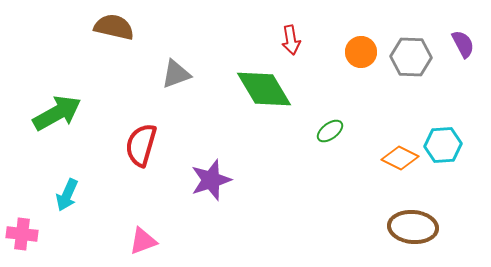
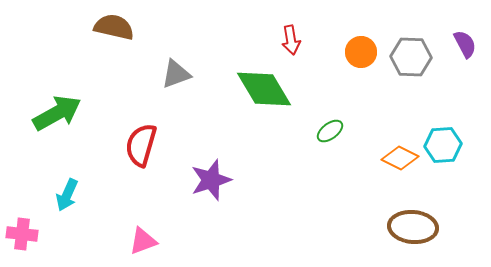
purple semicircle: moved 2 px right
